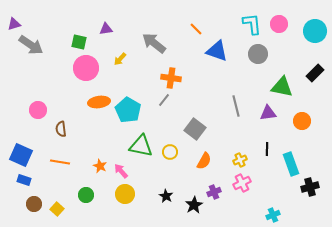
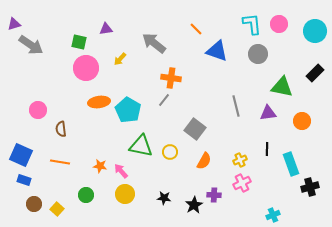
orange star at (100, 166): rotated 16 degrees counterclockwise
purple cross at (214, 192): moved 3 px down; rotated 24 degrees clockwise
black star at (166, 196): moved 2 px left, 2 px down; rotated 24 degrees counterclockwise
